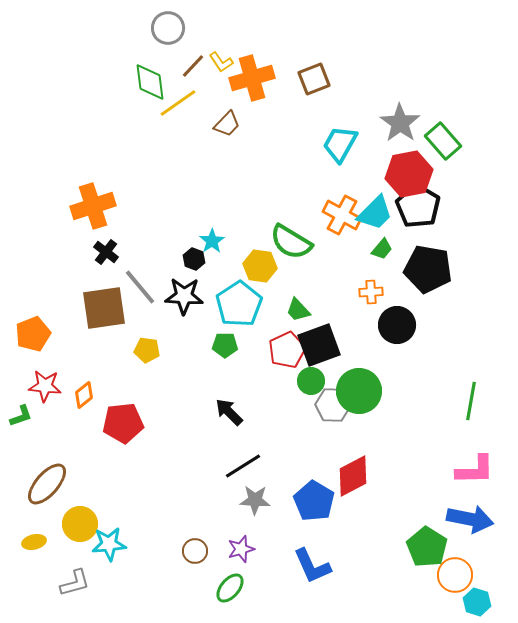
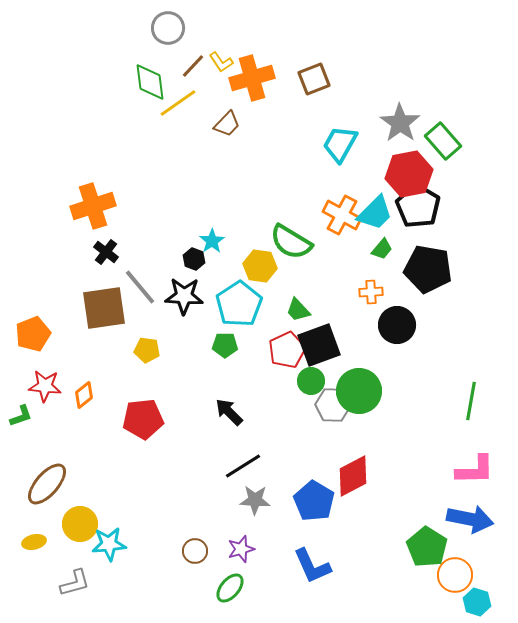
red pentagon at (123, 423): moved 20 px right, 4 px up
